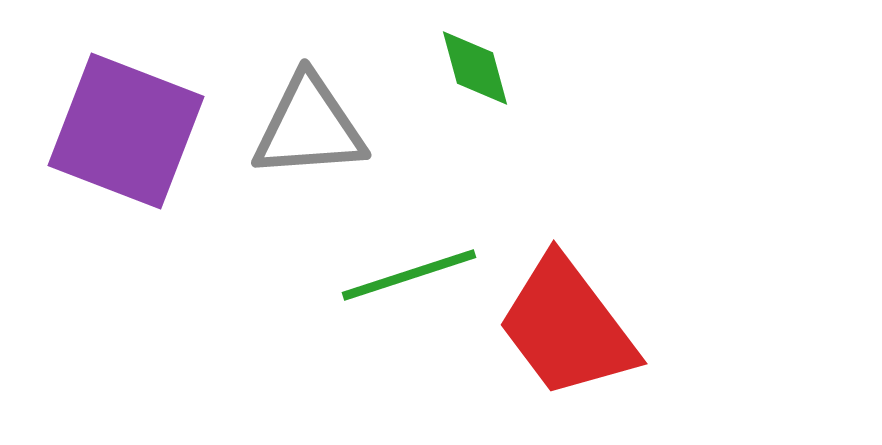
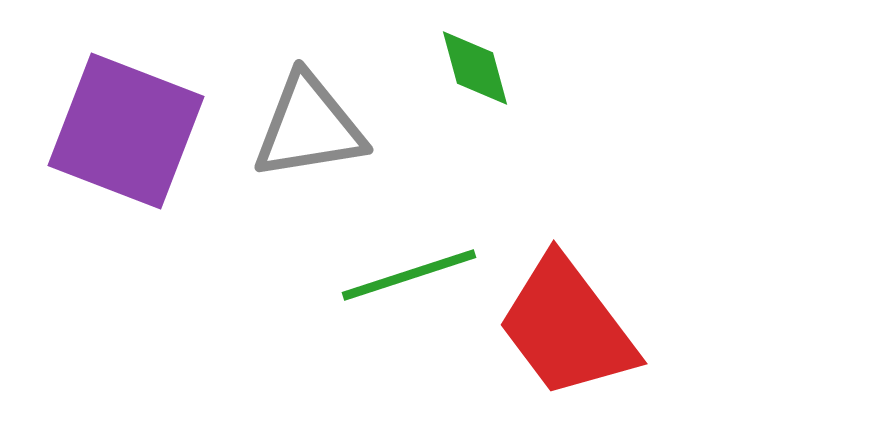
gray triangle: rotated 5 degrees counterclockwise
